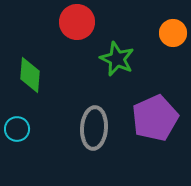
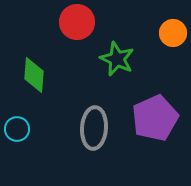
green diamond: moved 4 px right
